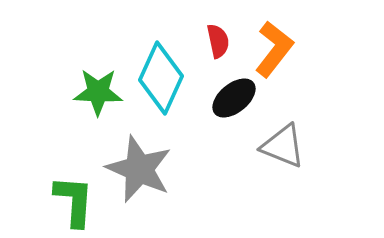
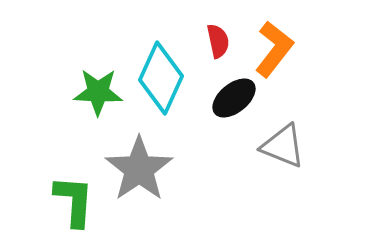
gray star: rotated 14 degrees clockwise
